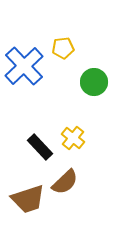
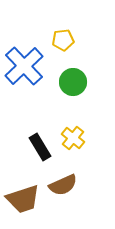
yellow pentagon: moved 8 px up
green circle: moved 21 px left
black rectangle: rotated 12 degrees clockwise
brown semicircle: moved 2 px left, 3 px down; rotated 20 degrees clockwise
brown trapezoid: moved 5 px left
